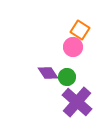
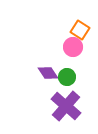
purple cross: moved 11 px left, 4 px down
